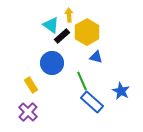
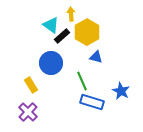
yellow arrow: moved 2 px right, 1 px up
blue circle: moved 1 px left
blue rectangle: rotated 25 degrees counterclockwise
